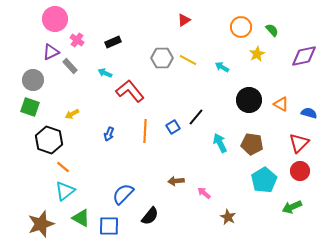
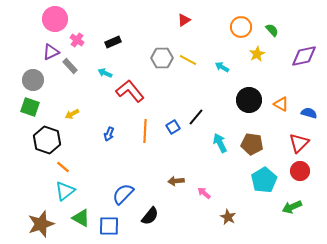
black hexagon at (49, 140): moved 2 px left
